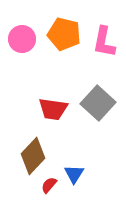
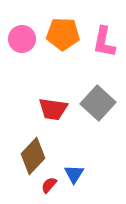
orange pentagon: moved 1 px left; rotated 12 degrees counterclockwise
